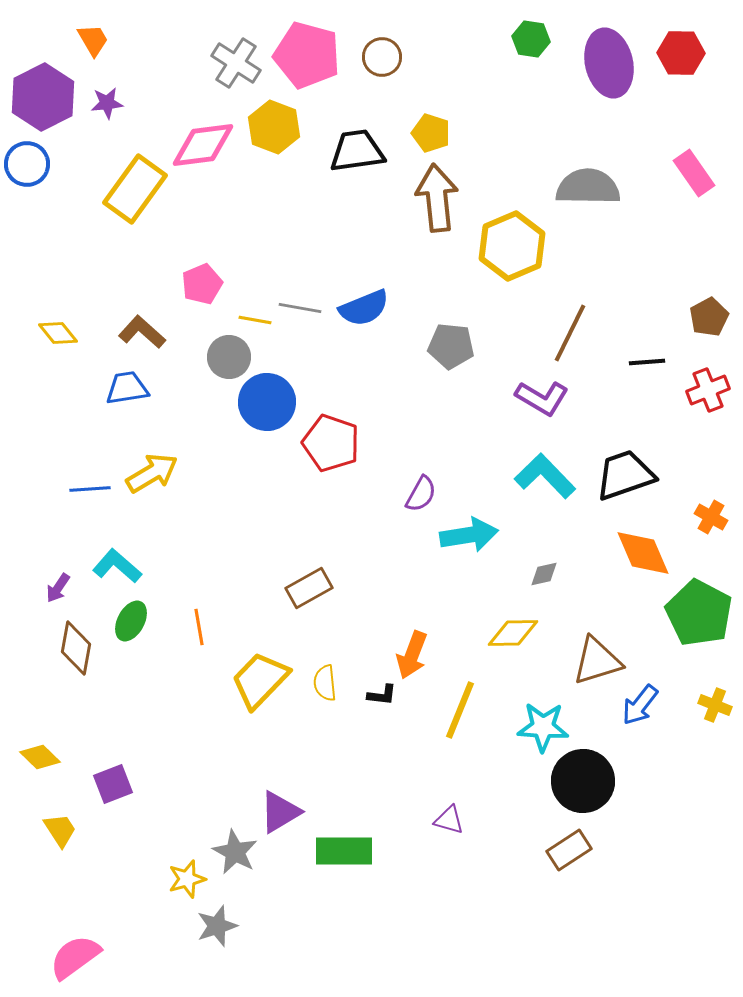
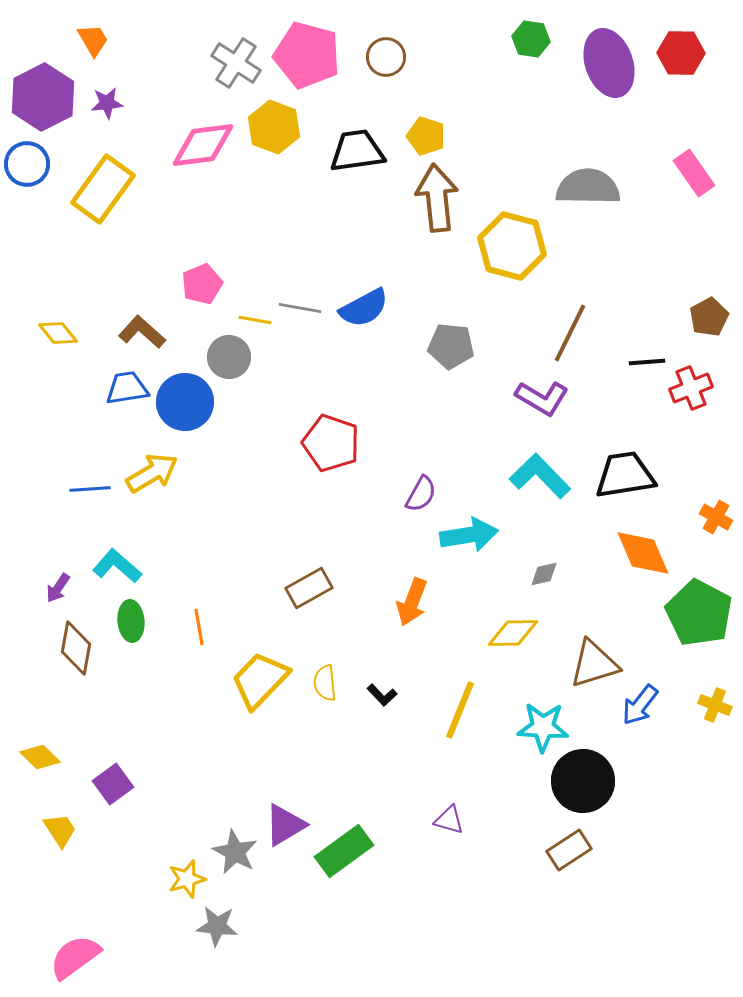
brown circle at (382, 57): moved 4 px right
purple ellipse at (609, 63): rotated 6 degrees counterclockwise
yellow pentagon at (431, 133): moved 5 px left, 3 px down
yellow rectangle at (135, 189): moved 32 px left
yellow hexagon at (512, 246): rotated 22 degrees counterclockwise
blue semicircle at (364, 308): rotated 6 degrees counterclockwise
red cross at (708, 390): moved 17 px left, 2 px up
blue circle at (267, 402): moved 82 px left
black trapezoid at (625, 475): rotated 10 degrees clockwise
cyan L-shape at (545, 476): moved 5 px left
orange cross at (711, 517): moved 5 px right
green ellipse at (131, 621): rotated 33 degrees counterclockwise
orange arrow at (412, 655): moved 53 px up
brown triangle at (597, 661): moved 3 px left, 3 px down
black L-shape at (382, 695): rotated 40 degrees clockwise
purple square at (113, 784): rotated 15 degrees counterclockwise
purple triangle at (280, 812): moved 5 px right, 13 px down
green rectangle at (344, 851): rotated 36 degrees counterclockwise
gray star at (217, 926): rotated 24 degrees clockwise
